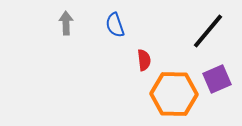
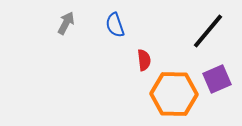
gray arrow: rotated 30 degrees clockwise
